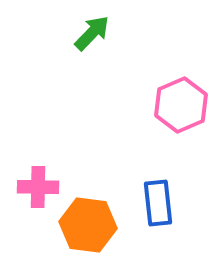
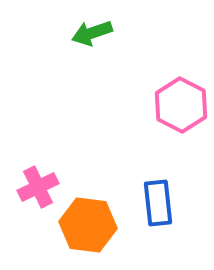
green arrow: rotated 153 degrees counterclockwise
pink hexagon: rotated 10 degrees counterclockwise
pink cross: rotated 27 degrees counterclockwise
